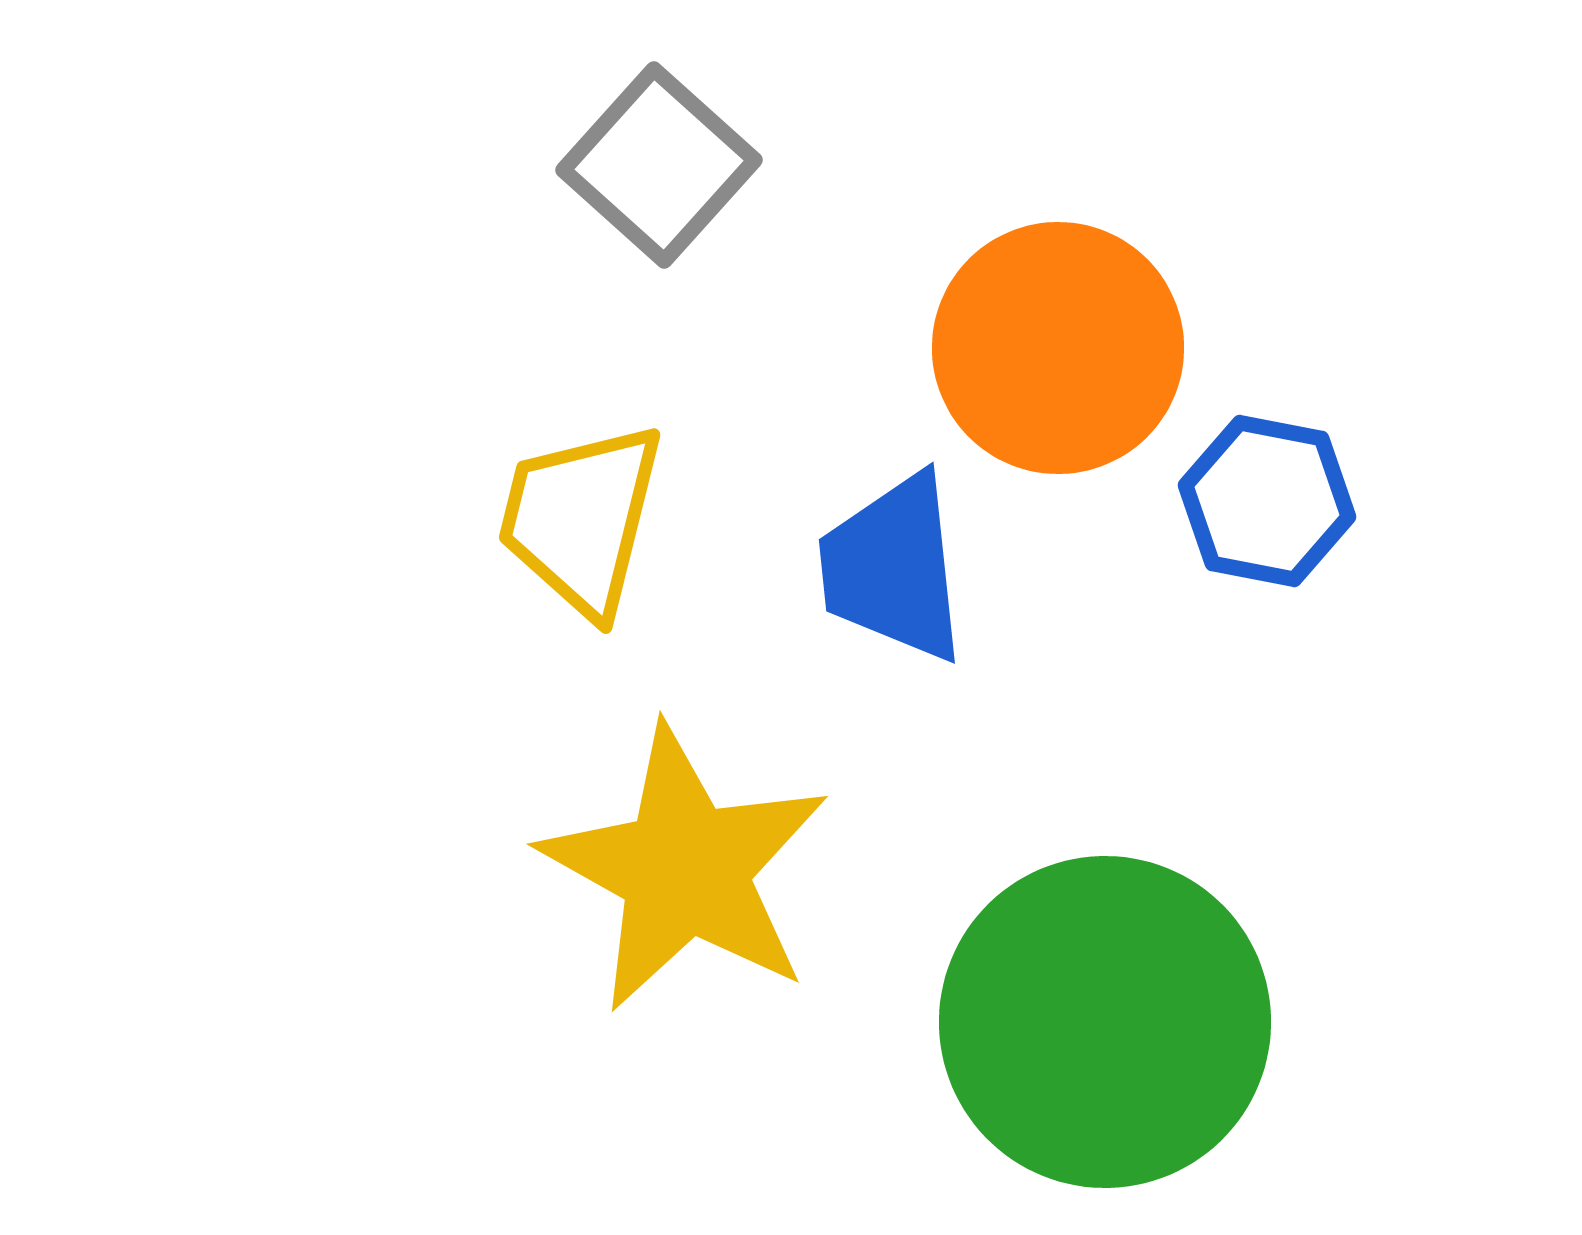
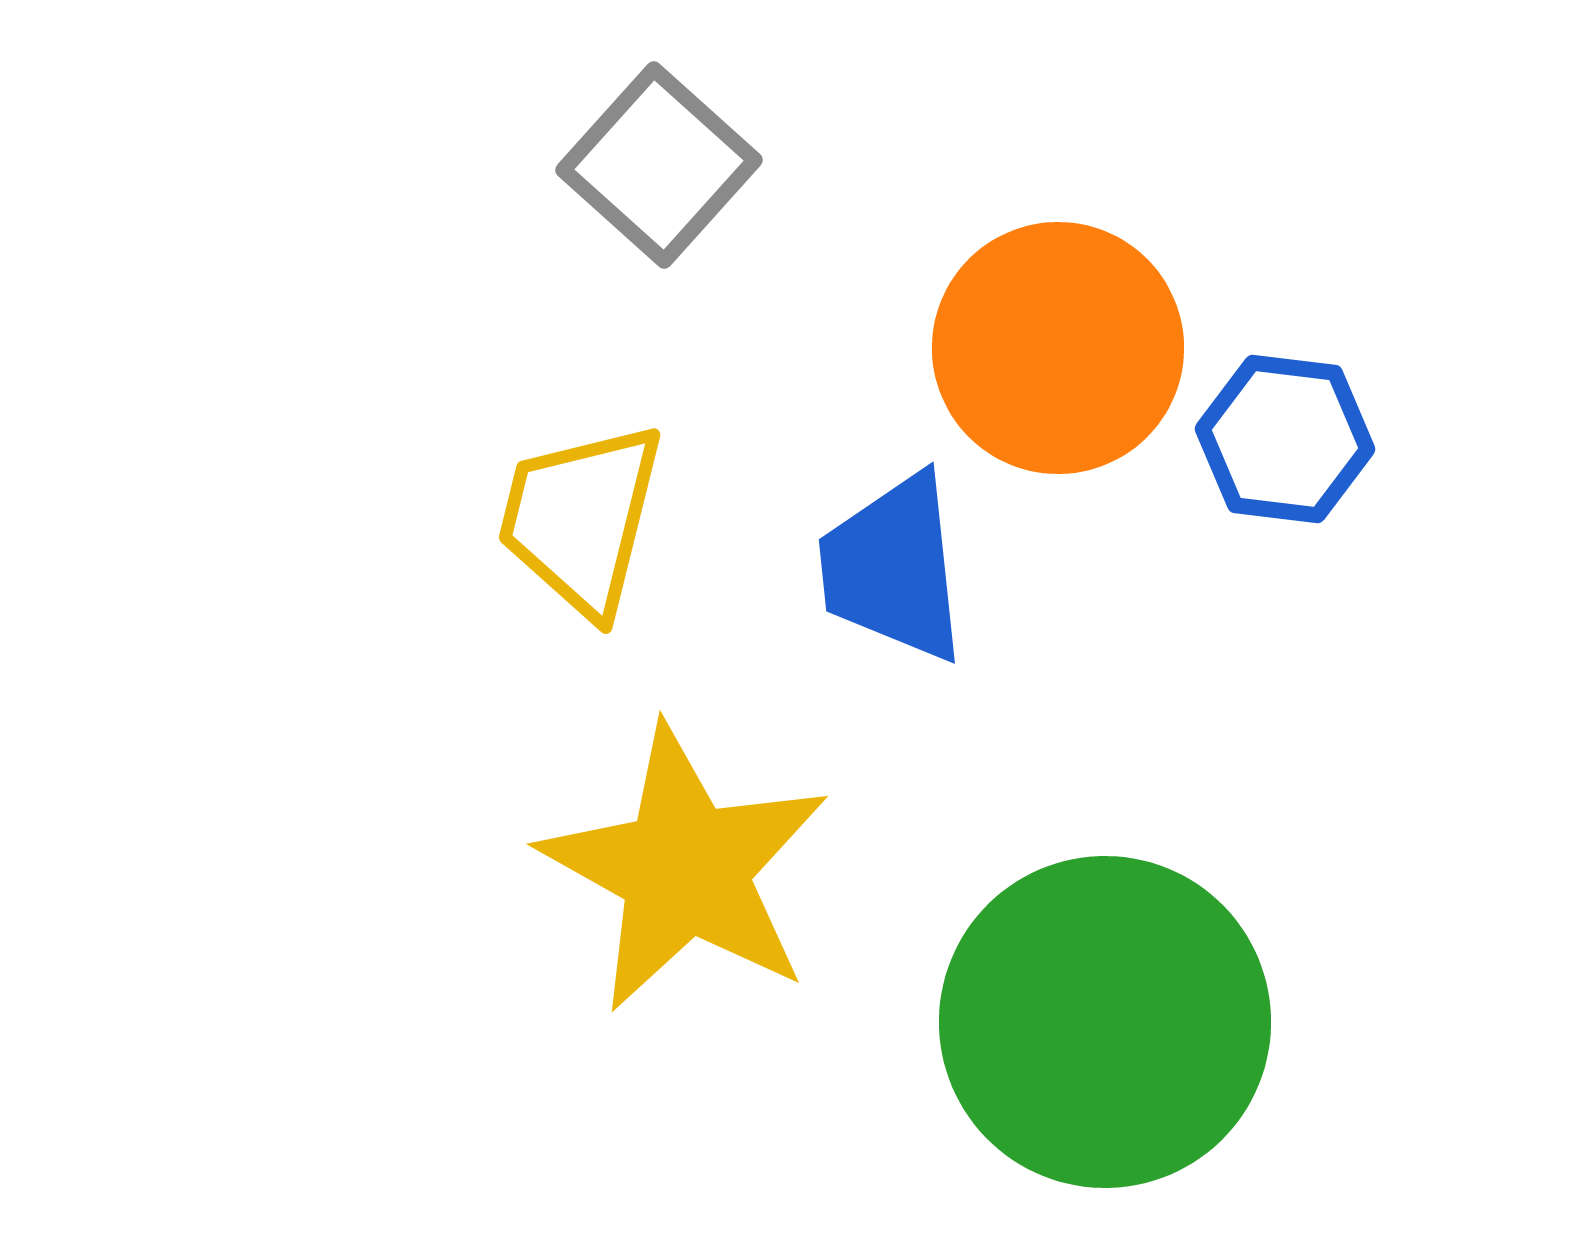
blue hexagon: moved 18 px right, 62 px up; rotated 4 degrees counterclockwise
